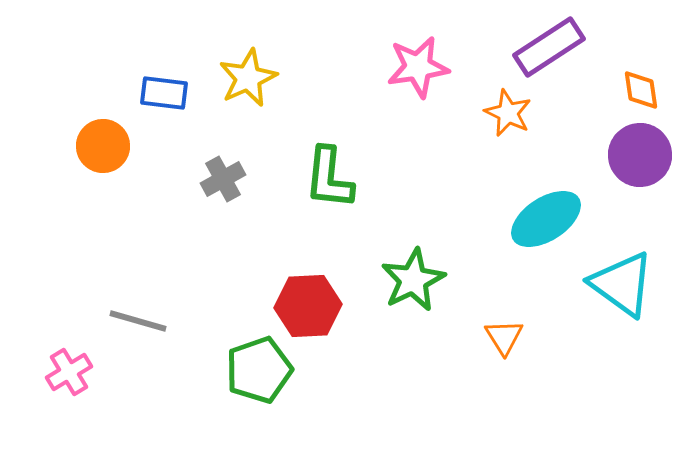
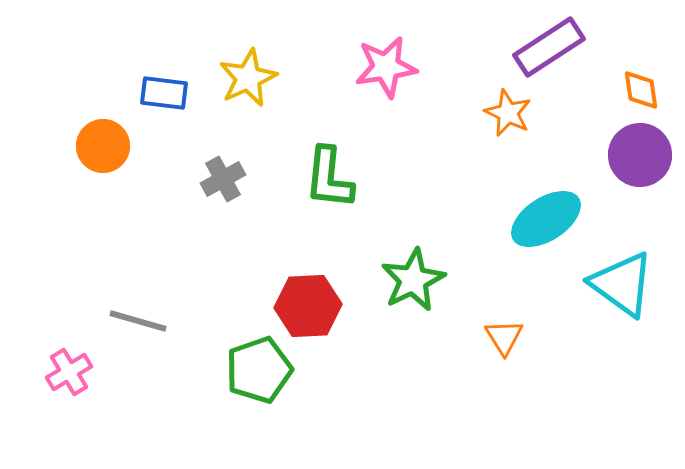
pink star: moved 32 px left
